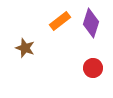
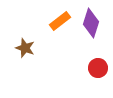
red circle: moved 5 px right
